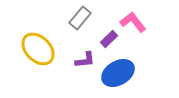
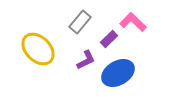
gray rectangle: moved 4 px down
pink L-shape: rotated 8 degrees counterclockwise
purple L-shape: moved 1 px right; rotated 20 degrees counterclockwise
